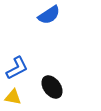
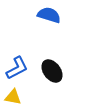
blue semicircle: rotated 130 degrees counterclockwise
black ellipse: moved 16 px up
